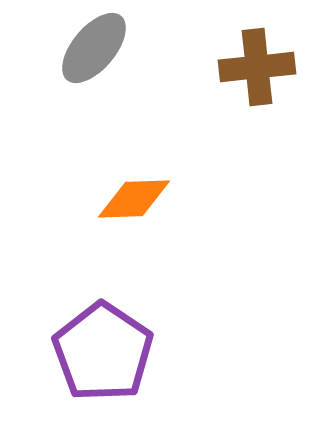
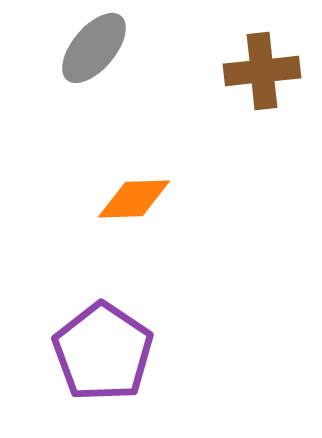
brown cross: moved 5 px right, 4 px down
